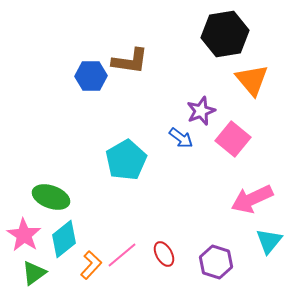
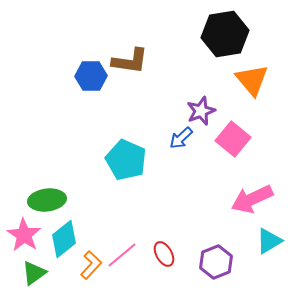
blue arrow: rotated 100 degrees clockwise
cyan pentagon: rotated 18 degrees counterclockwise
green ellipse: moved 4 px left, 3 px down; rotated 27 degrees counterclockwise
cyan triangle: rotated 20 degrees clockwise
purple hexagon: rotated 20 degrees clockwise
